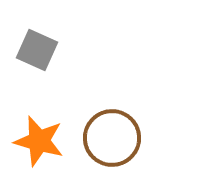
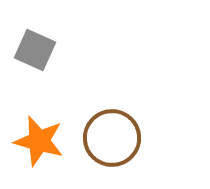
gray square: moved 2 px left
